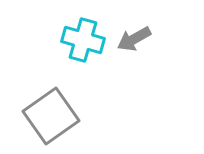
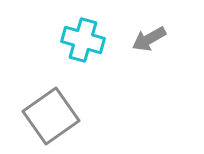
gray arrow: moved 15 px right
